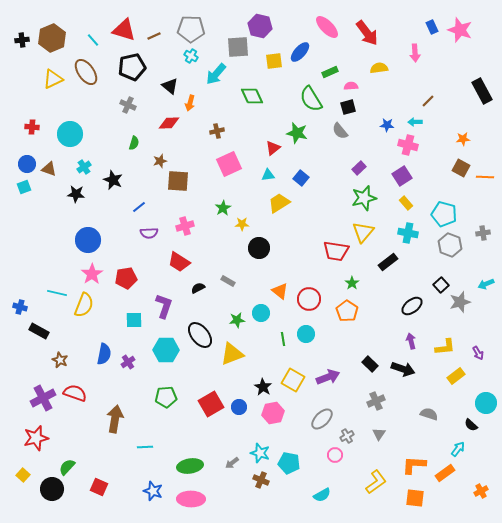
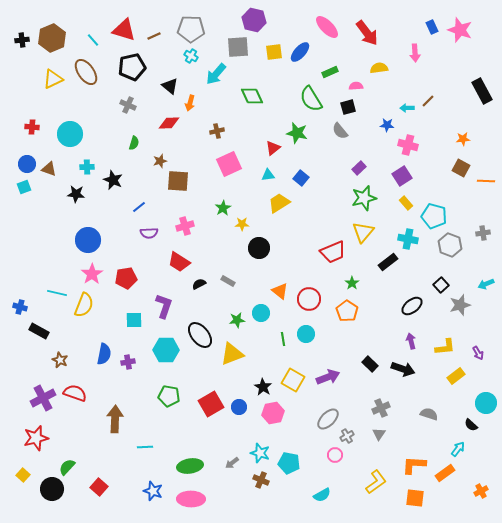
purple hexagon at (260, 26): moved 6 px left, 6 px up
yellow square at (274, 61): moved 9 px up
pink semicircle at (351, 86): moved 5 px right
cyan arrow at (415, 122): moved 8 px left, 14 px up
cyan cross at (84, 167): moved 3 px right; rotated 32 degrees clockwise
orange line at (485, 177): moved 1 px right, 4 px down
cyan pentagon at (444, 214): moved 10 px left, 2 px down
cyan cross at (408, 233): moved 6 px down
red trapezoid at (336, 251): moved 3 px left, 1 px down; rotated 32 degrees counterclockwise
black semicircle at (198, 288): moved 1 px right, 4 px up
gray star at (460, 302): moved 3 px down
purple cross at (128, 362): rotated 24 degrees clockwise
green pentagon at (166, 397): moved 3 px right, 1 px up; rotated 15 degrees clockwise
gray cross at (376, 401): moved 5 px right, 7 px down
brown arrow at (115, 419): rotated 8 degrees counterclockwise
gray ellipse at (322, 419): moved 6 px right
red square at (99, 487): rotated 18 degrees clockwise
